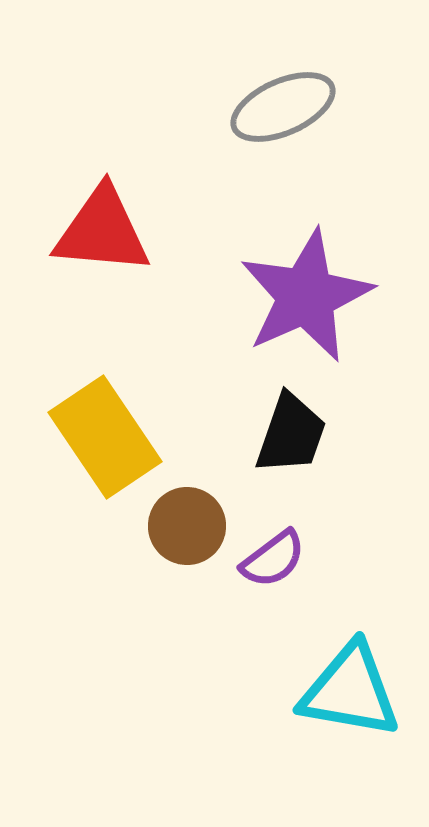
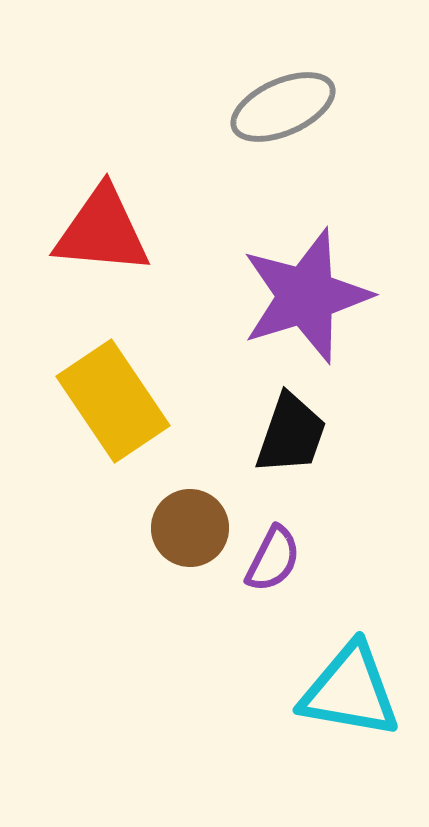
purple star: rotated 7 degrees clockwise
yellow rectangle: moved 8 px right, 36 px up
brown circle: moved 3 px right, 2 px down
purple semicircle: rotated 26 degrees counterclockwise
